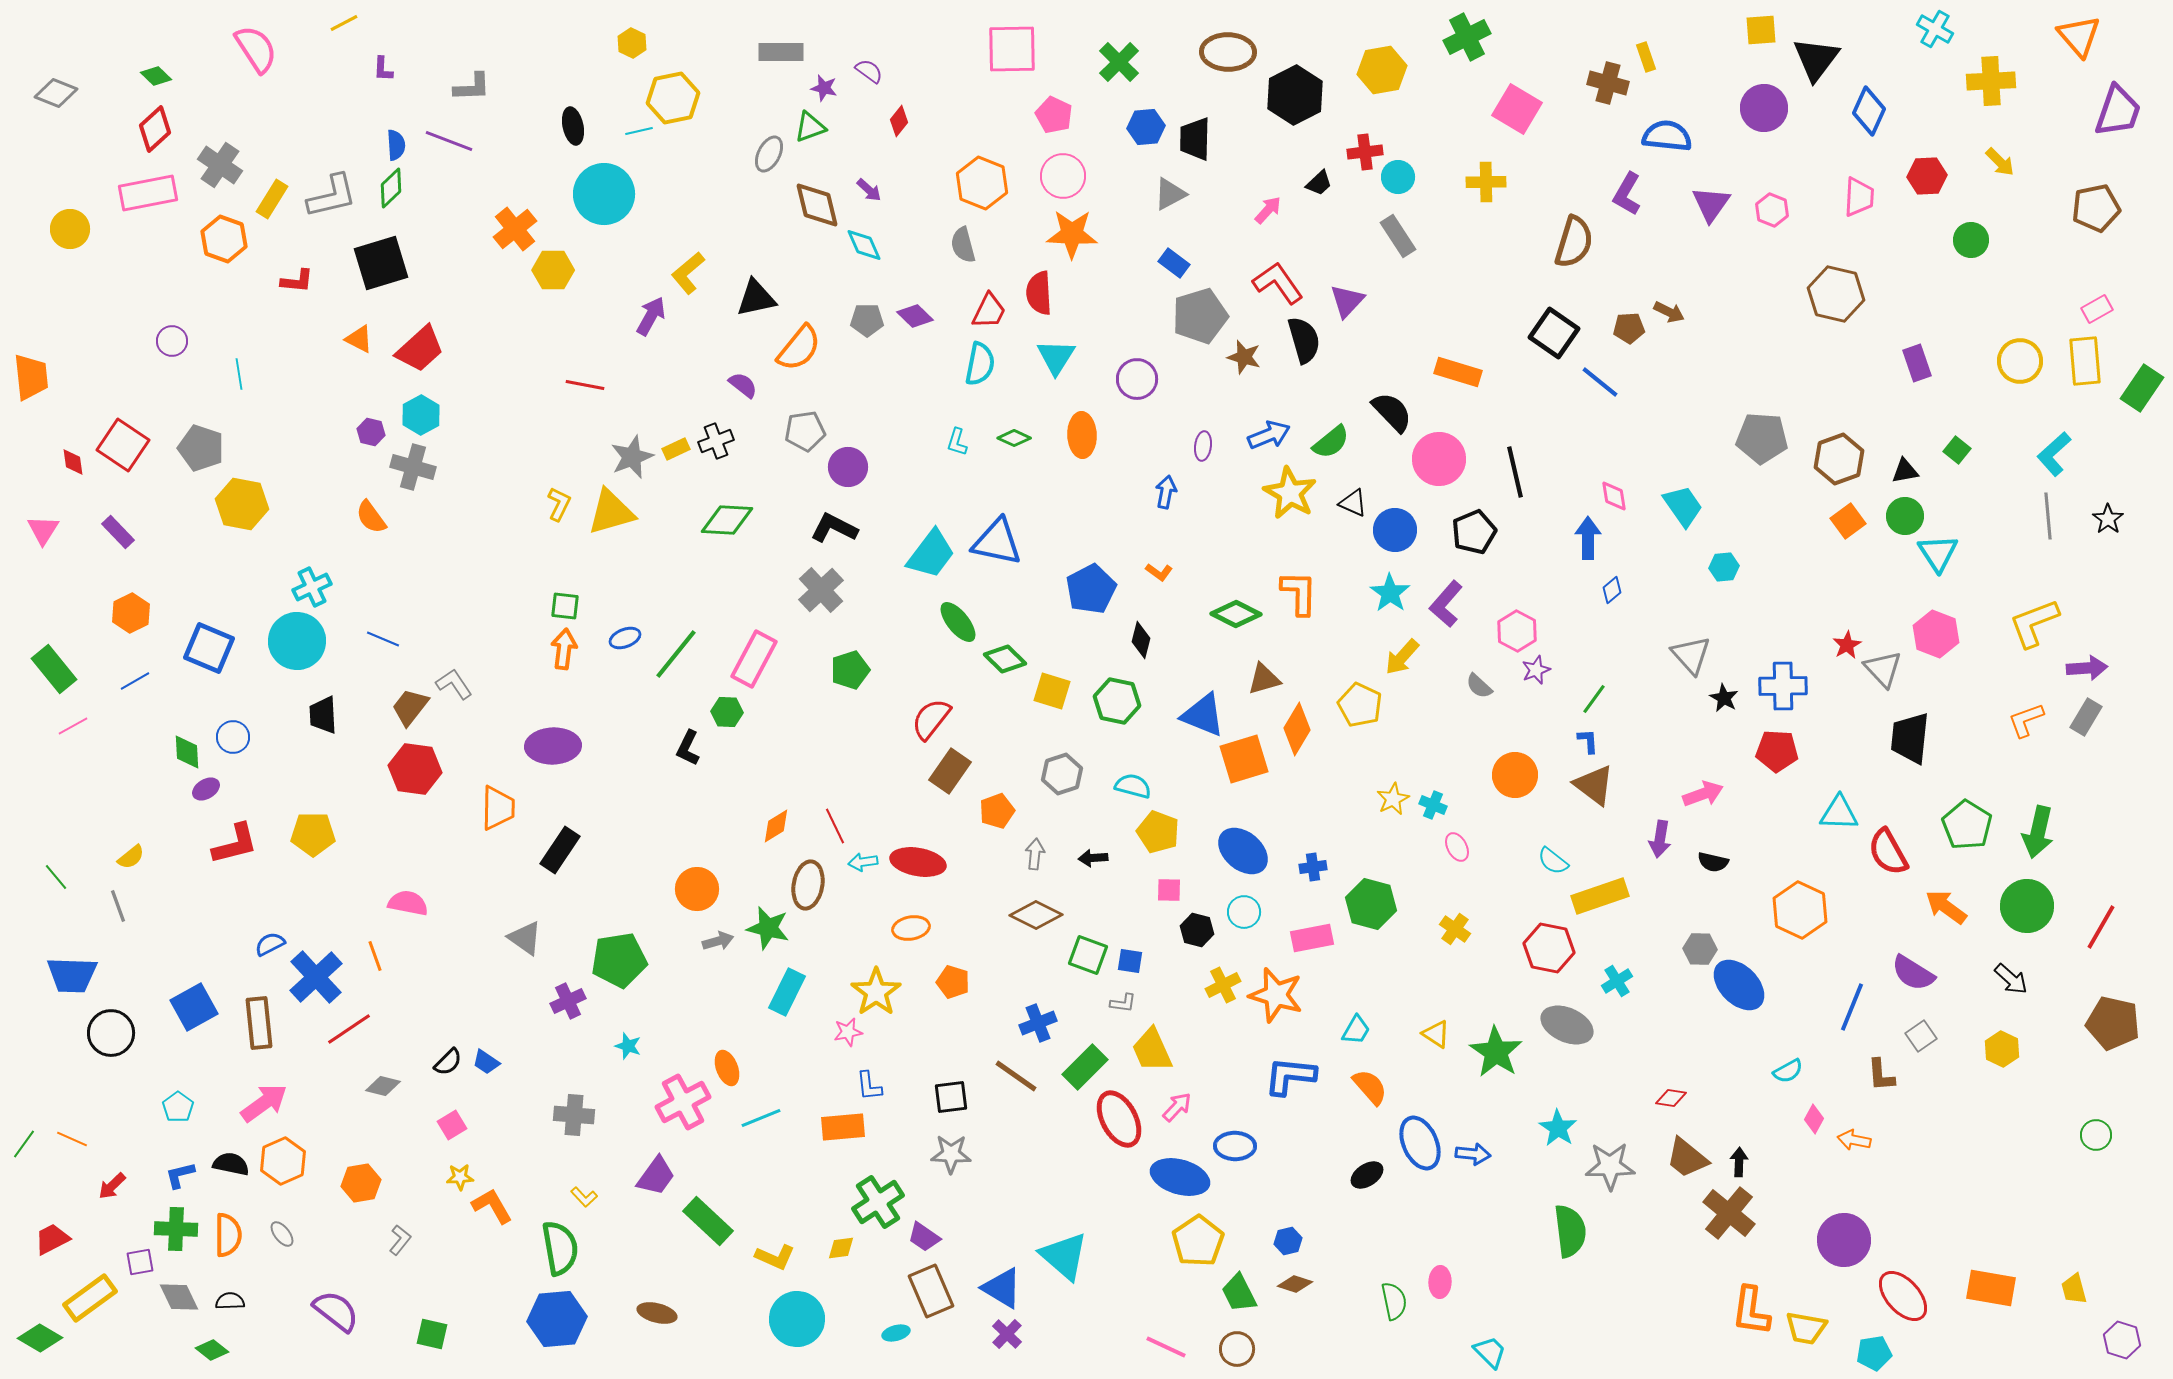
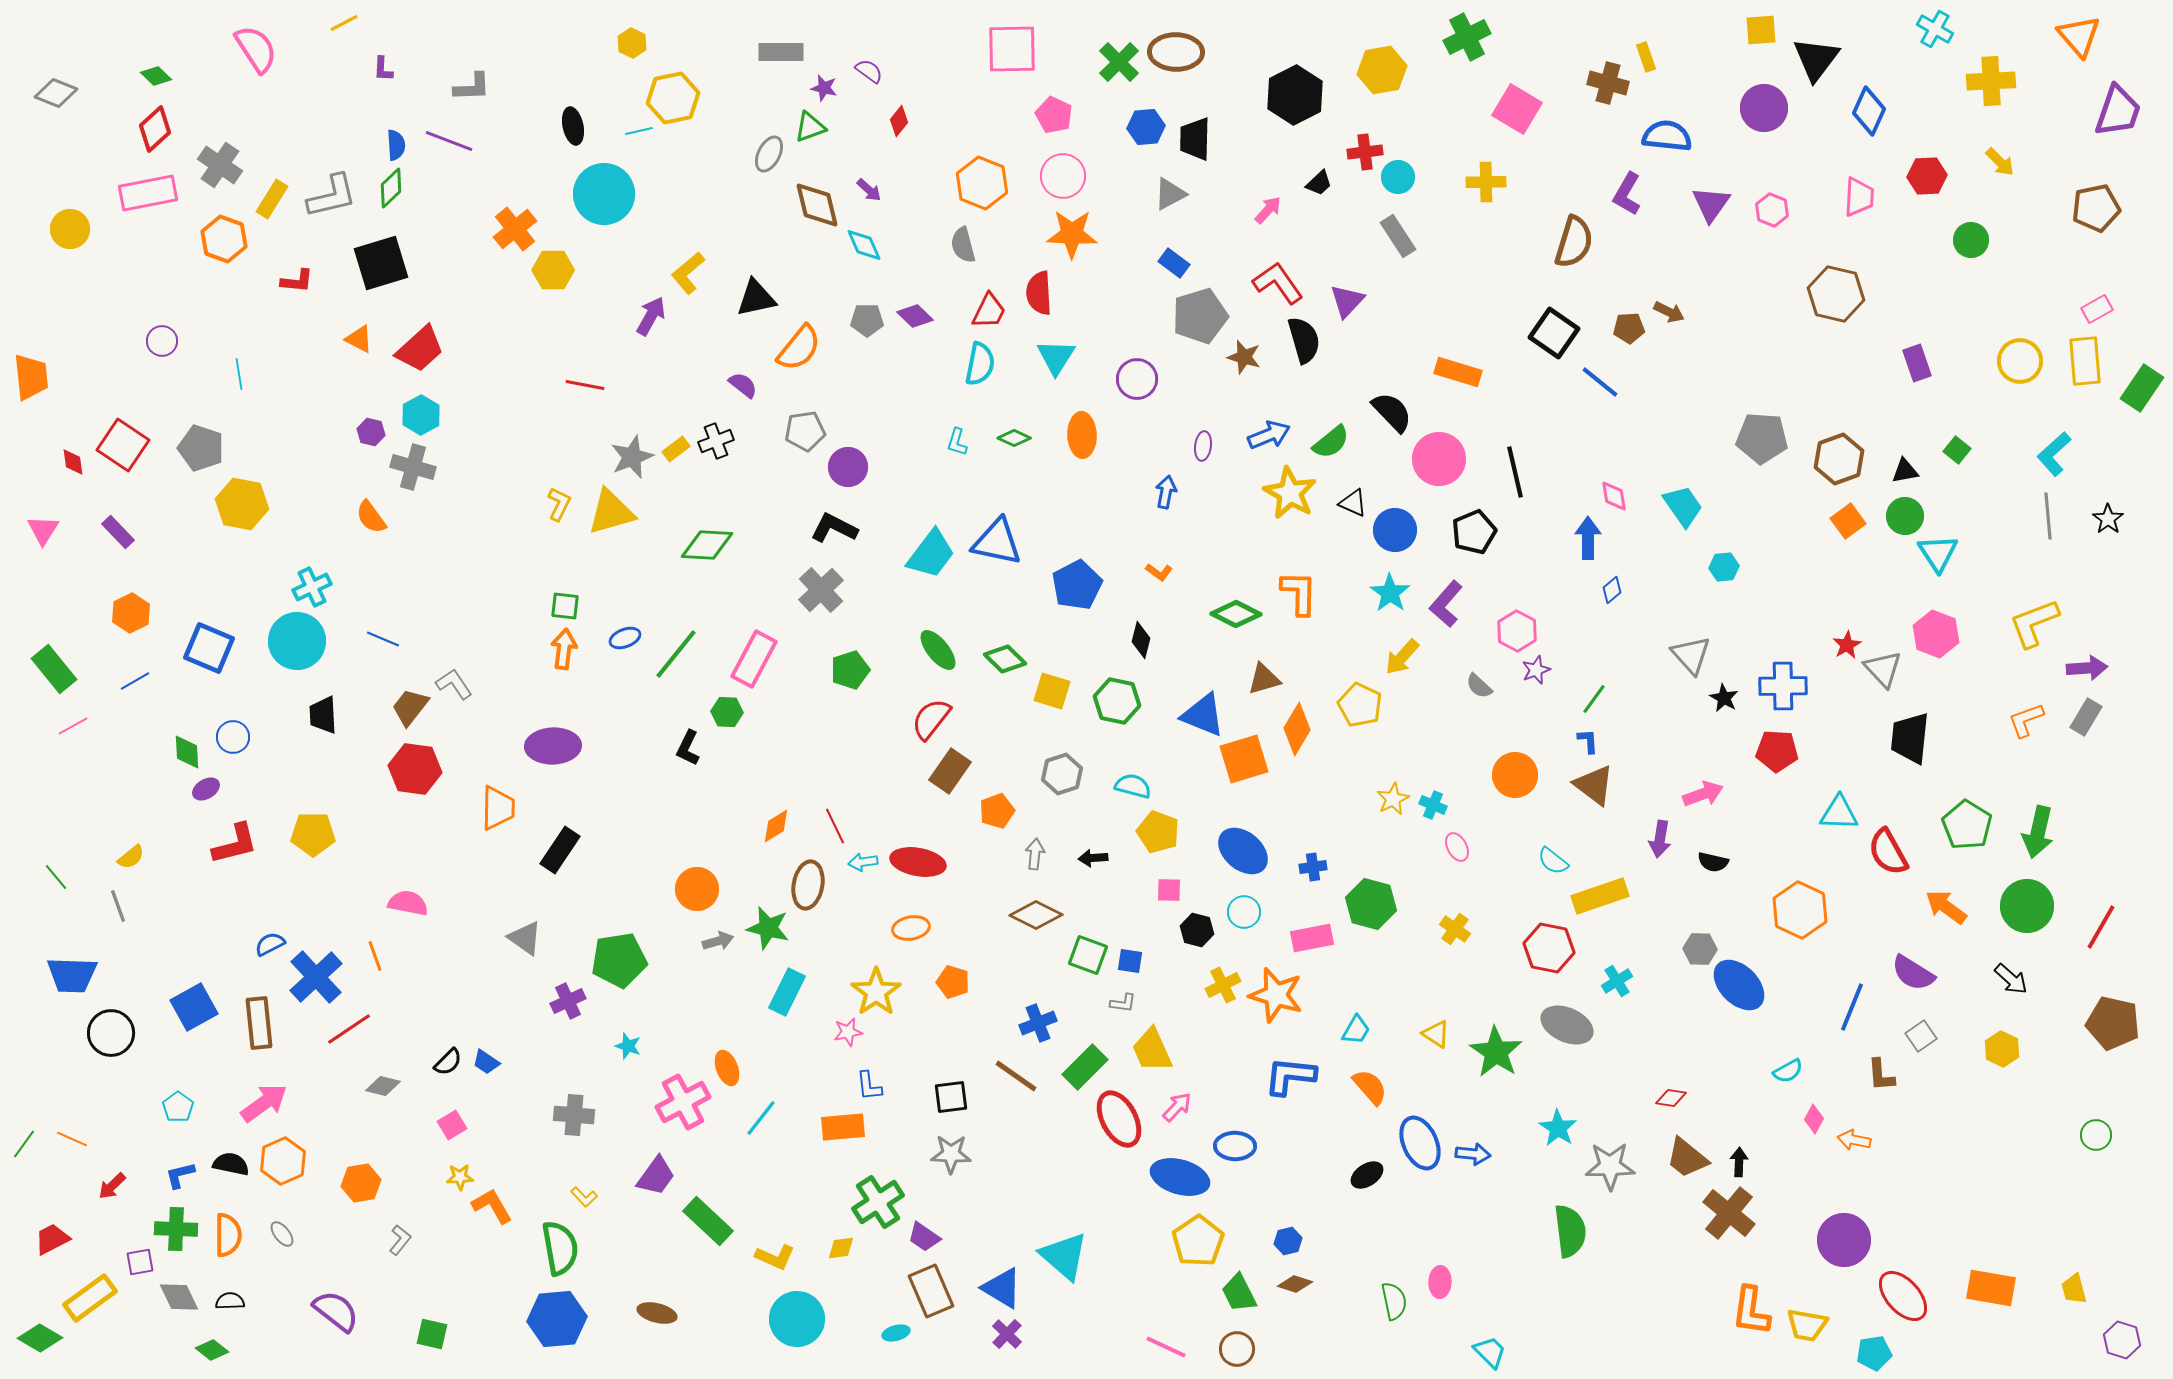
brown ellipse at (1228, 52): moved 52 px left
purple circle at (172, 341): moved 10 px left
yellow rectangle at (676, 449): rotated 12 degrees counterclockwise
green diamond at (727, 520): moved 20 px left, 25 px down
blue pentagon at (1091, 589): moved 14 px left, 4 px up
green ellipse at (958, 622): moved 20 px left, 28 px down
cyan line at (761, 1118): rotated 30 degrees counterclockwise
yellow trapezoid at (1806, 1328): moved 1 px right, 3 px up
